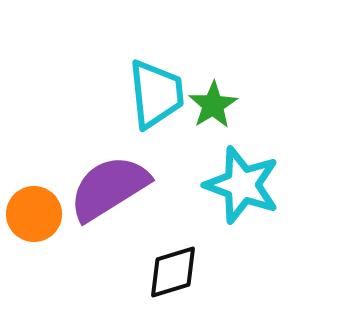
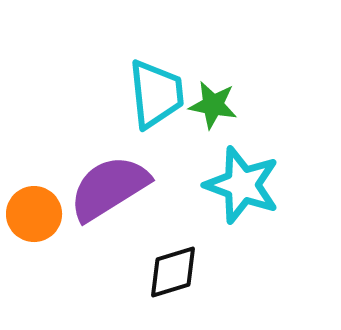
green star: rotated 30 degrees counterclockwise
